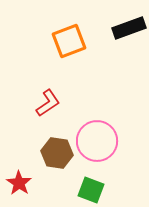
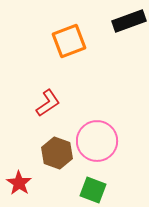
black rectangle: moved 7 px up
brown hexagon: rotated 12 degrees clockwise
green square: moved 2 px right
